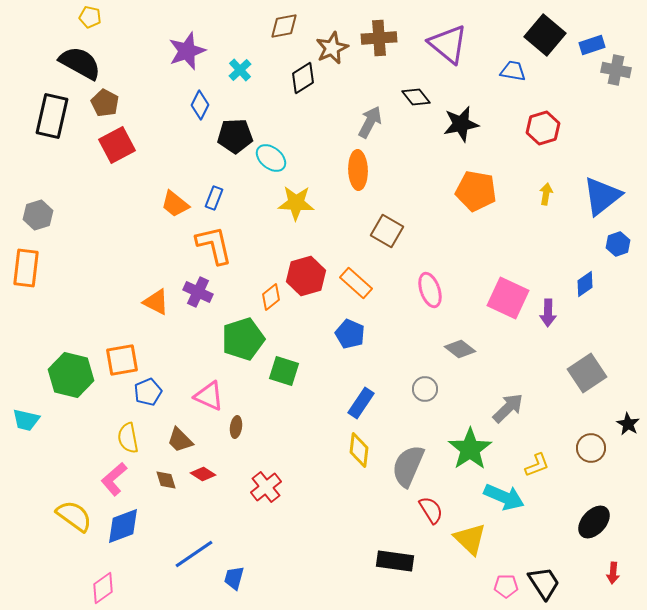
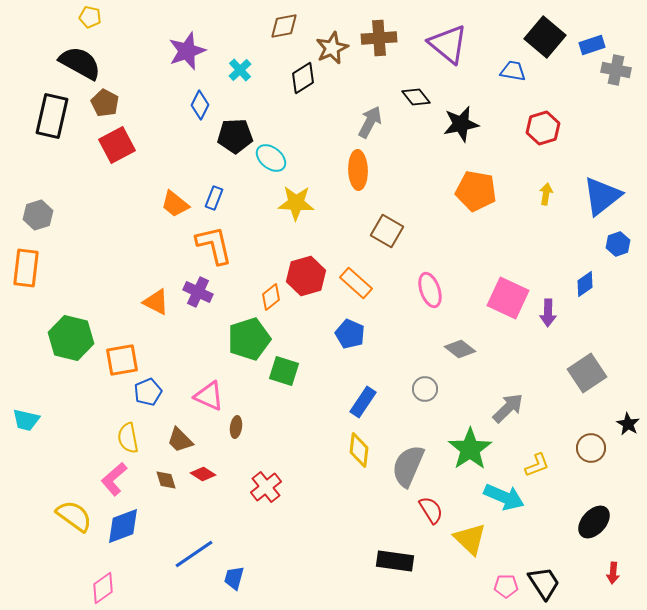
black square at (545, 35): moved 2 px down
green pentagon at (243, 339): moved 6 px right
green hexagon at (71, 375): moved 37 px up
blue rectangle at (361, 403): moved 2 px right, 1 px up
